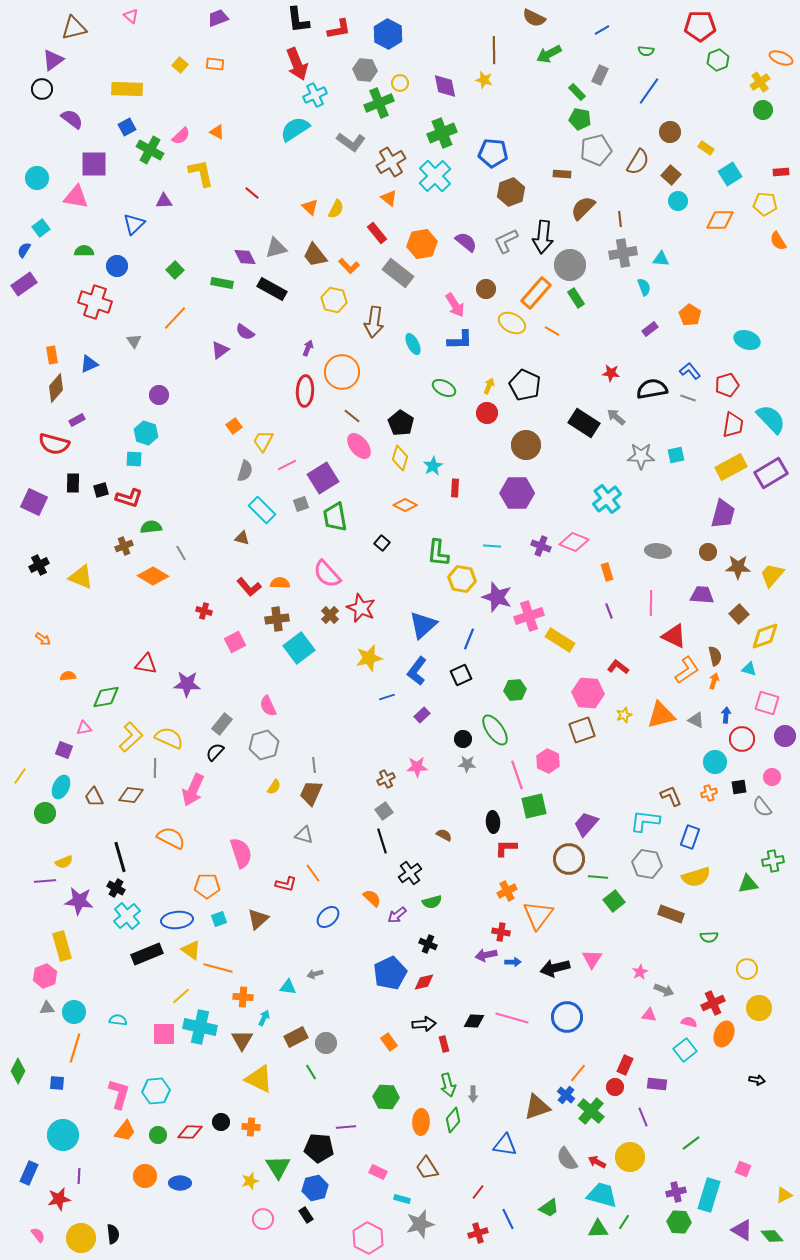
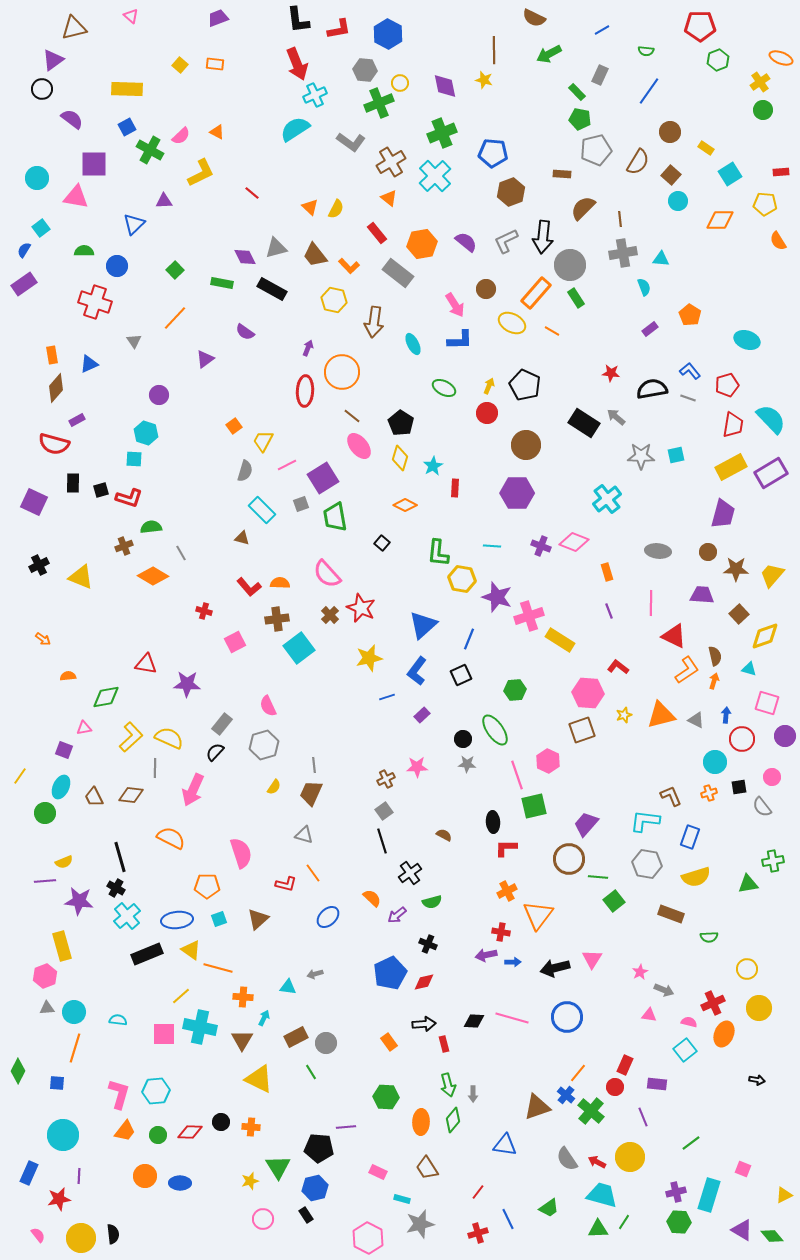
yellow L-shape at (201, 173): rotated 76 degrees clockwise
purple triangle at (220, 350): moved 15 px left, 9 px down
brown star at (738, 567): moved 2 px left, 2 px down
